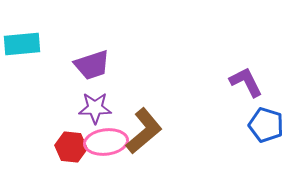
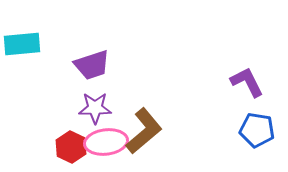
purple L-shape: moved 1 px right
blue pentagon: moved 9 px left, 5 px down; rotated 8 degrees counterclockwise
red hexagon: rotated 20 degrees clockwise
